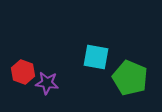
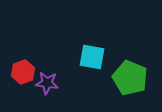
cyan square: moved 4 px left
red hexagon: rotated 20 degrees clockwise
